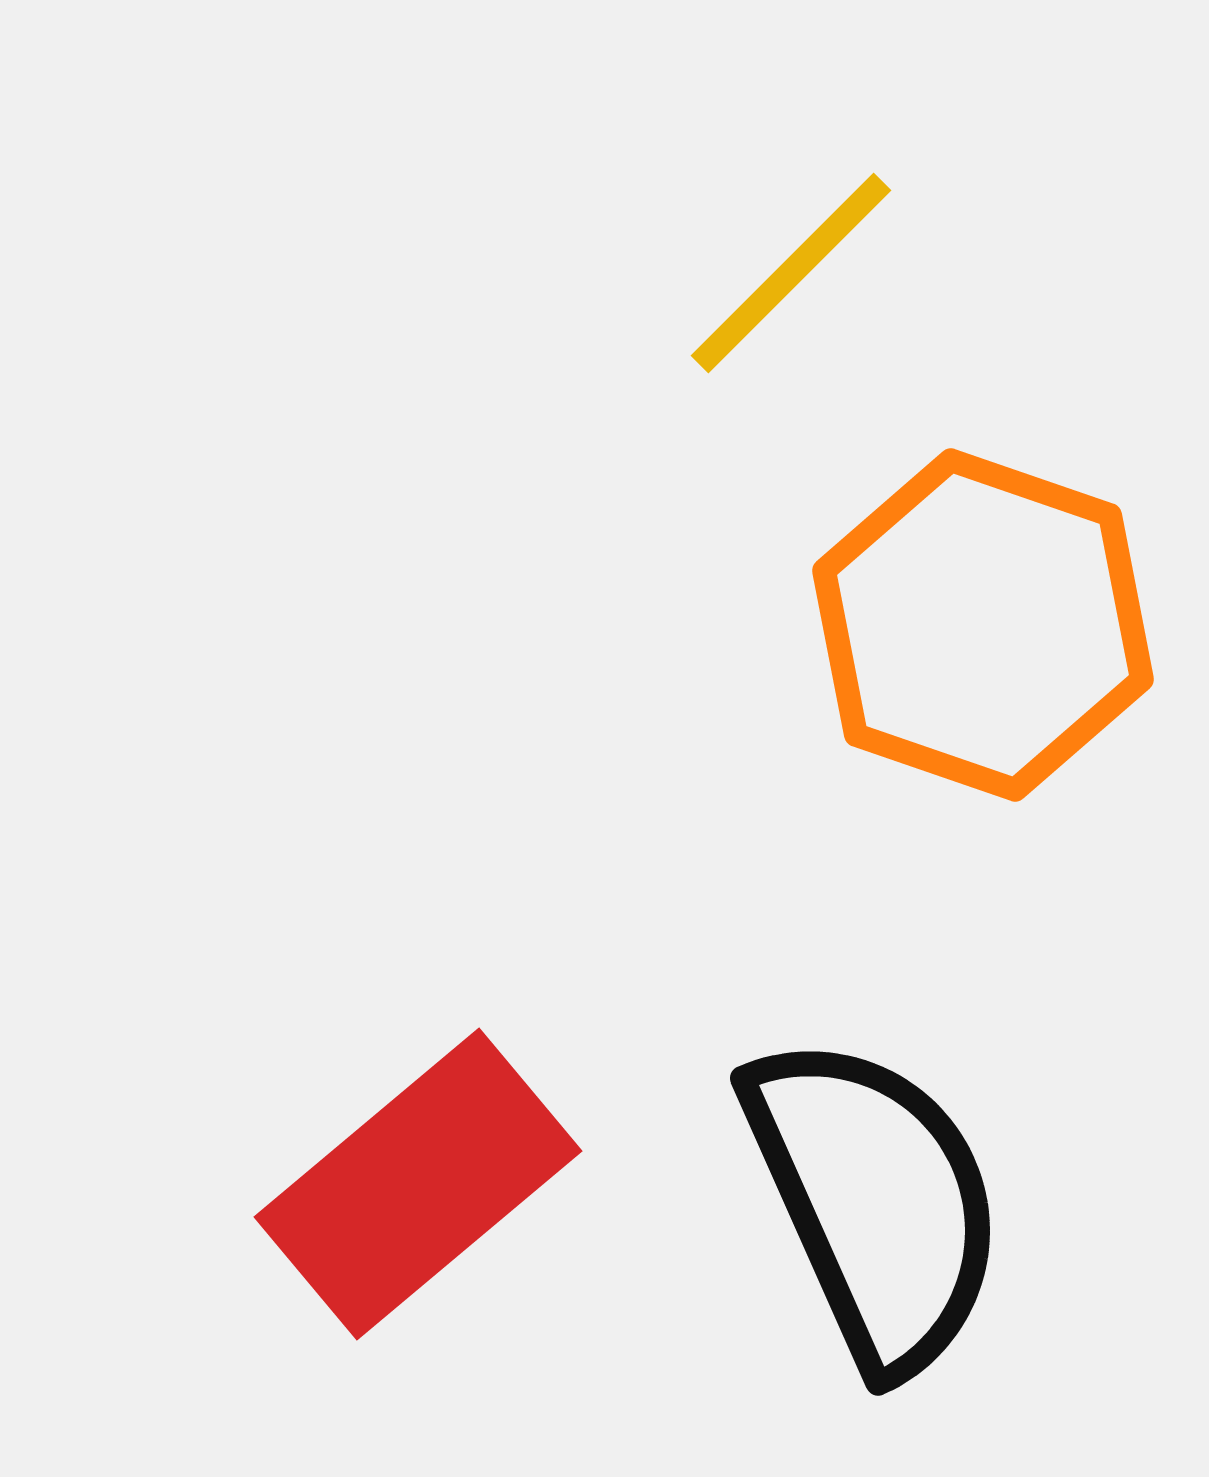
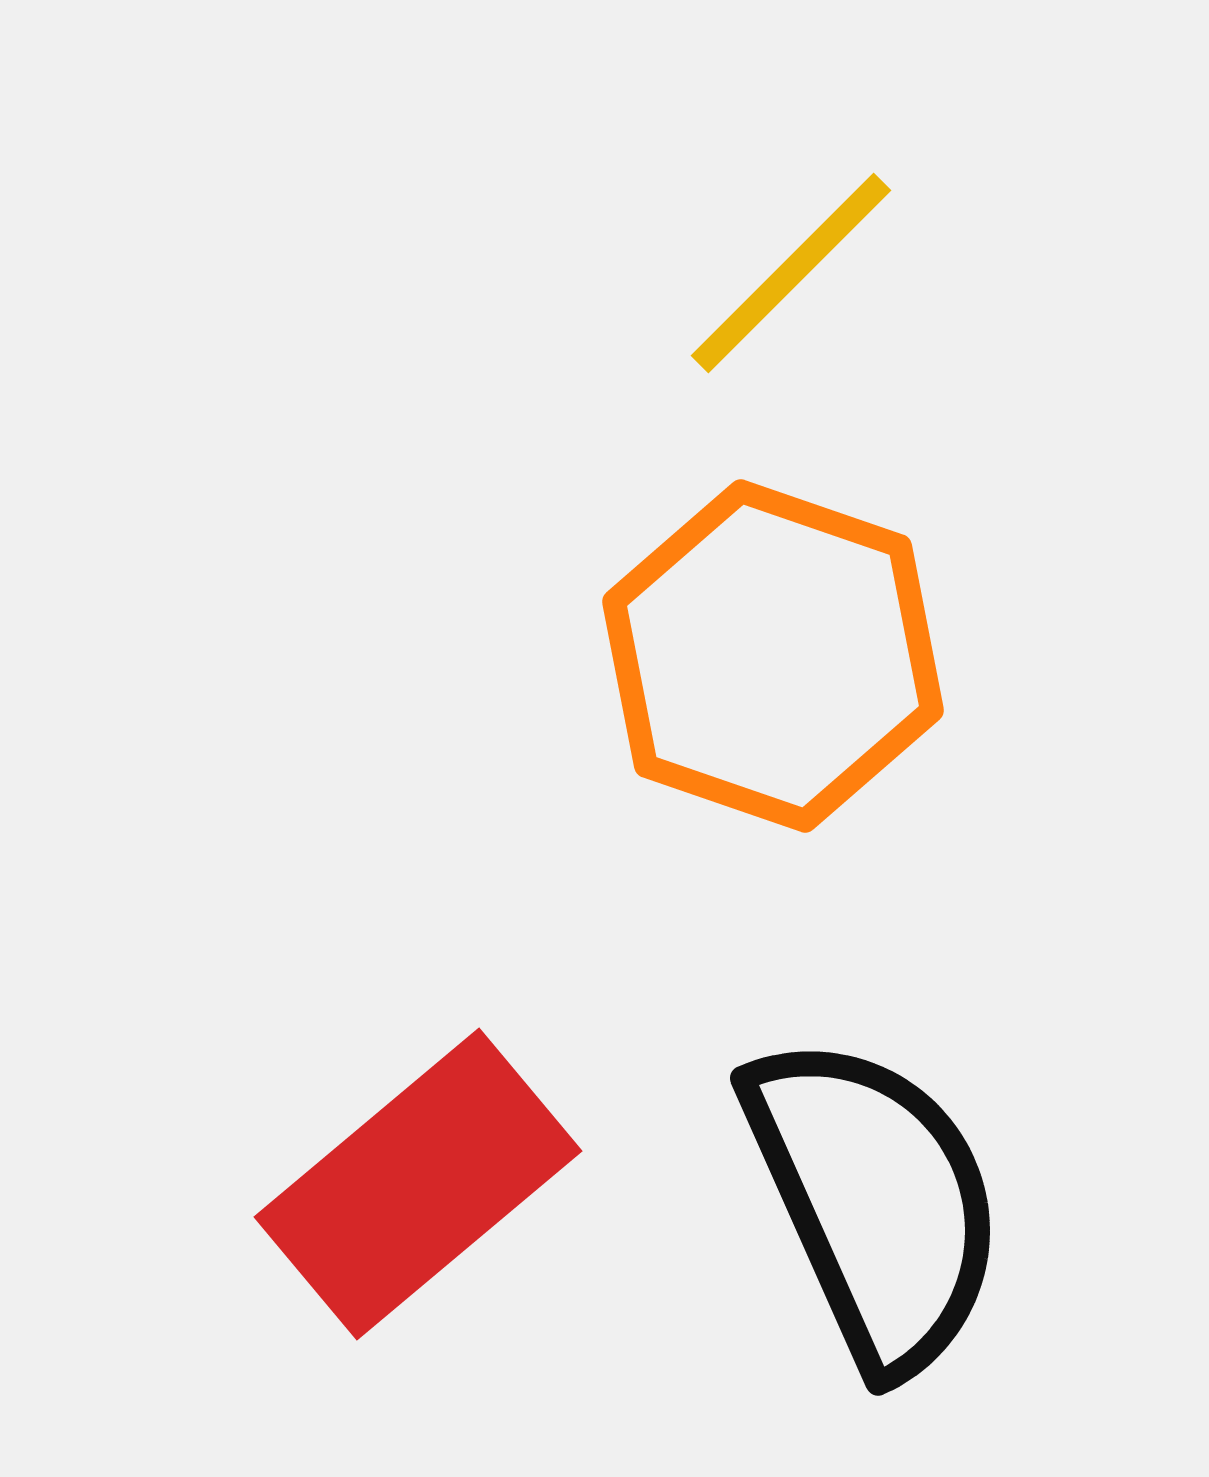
orange hexagon: moved 210 px left, 31 px down
